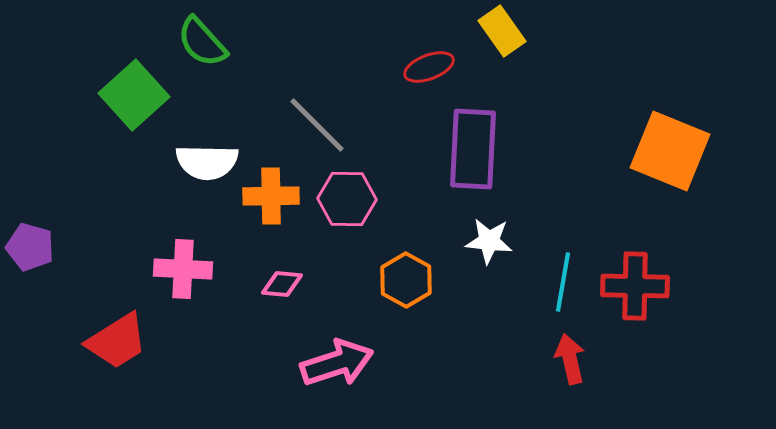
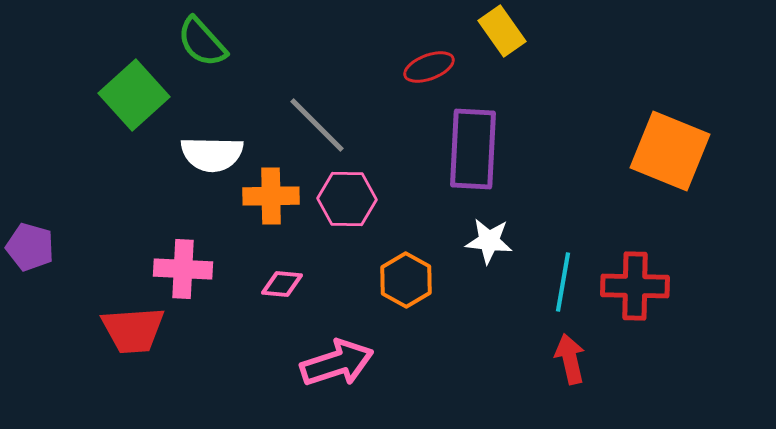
white semicircle: moved 5 px right, 8 px up
red trapezoid: moved 16 px right, 11 px up; rotated 28 degrees clockwise
